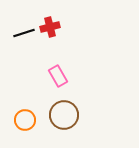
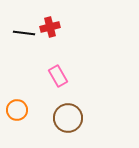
black line: rotated 25 degrees clockwise
brown circle: moved 4 px right, 3 px down
orange circle: moved 8 px left, 10 px up
